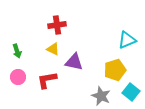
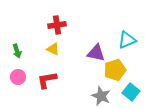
purple triangle: moved 22 px right, 9 px up
